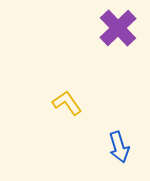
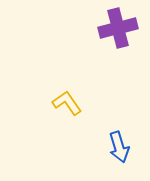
purple cross: rotated 30 degrees clockwise
